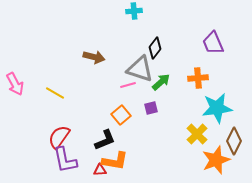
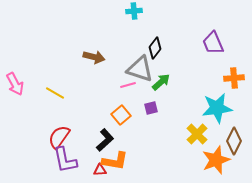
orange cross: moved 36 px right
black L-shape: rotated 20 degrees counterclockwise
